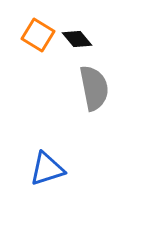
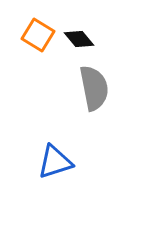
black diamond: moved 2 px right
blue triangle: moved 8 px right, 7 px up
